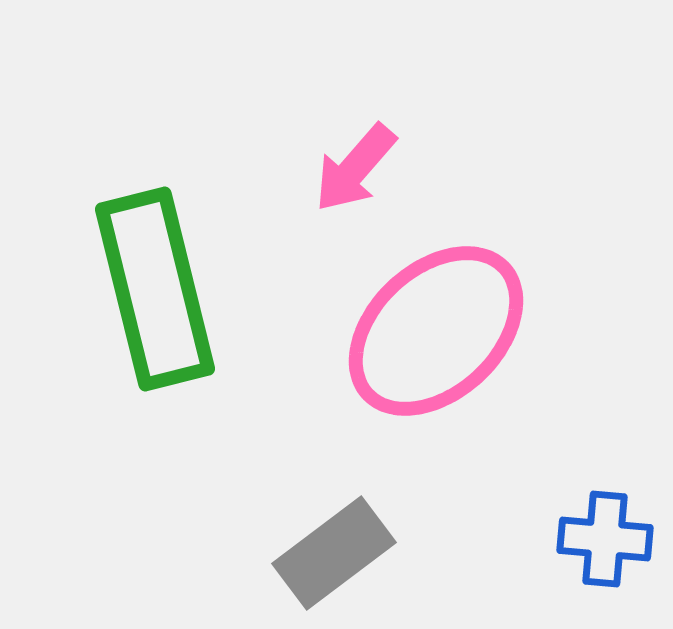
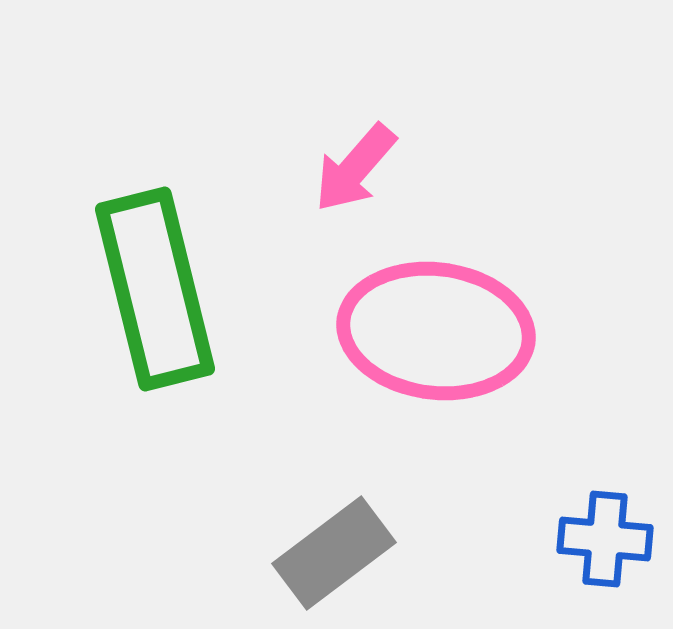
pink ellipse: rotated 50 degrees clockwise
